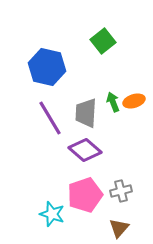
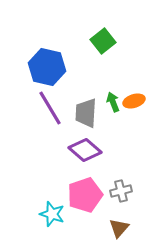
purple line: moved 10 px up
